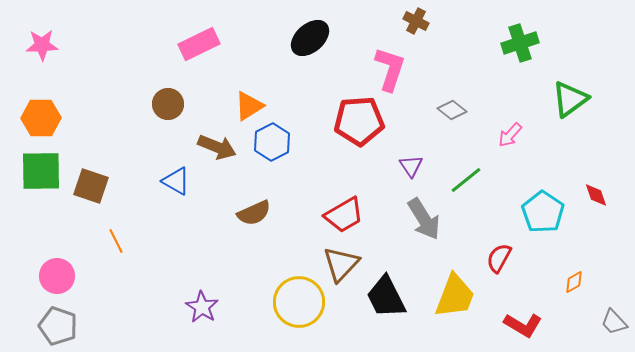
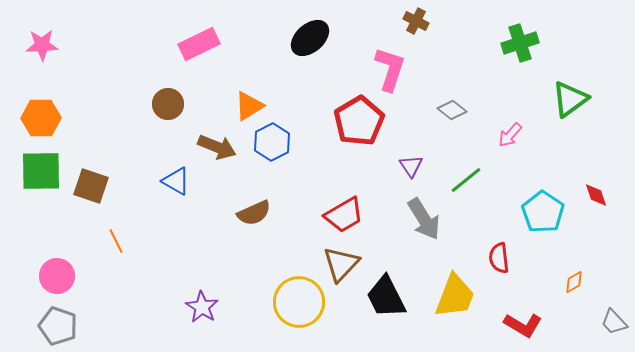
red pentagon: rotated 27 degrees counterclockwise
red semicircle: rotated 36 degrees counterclockwise
